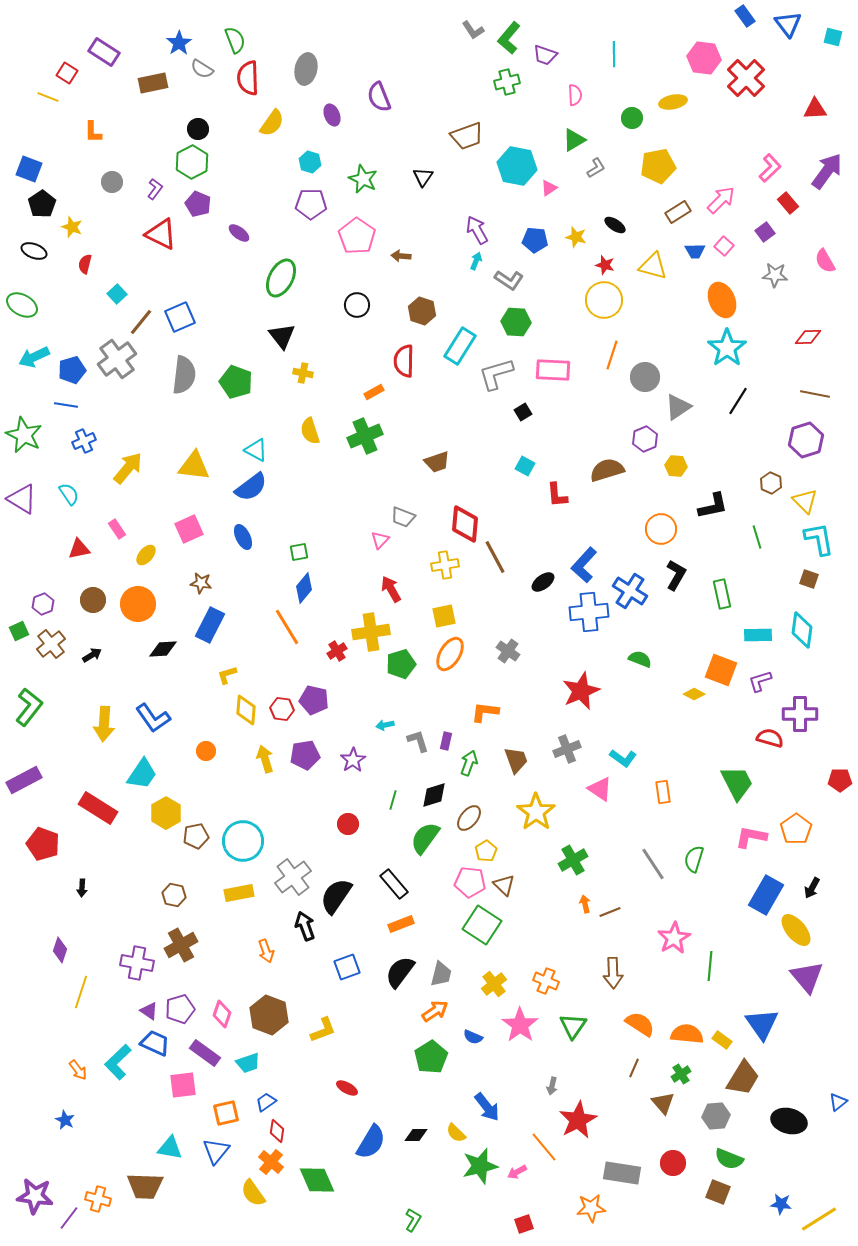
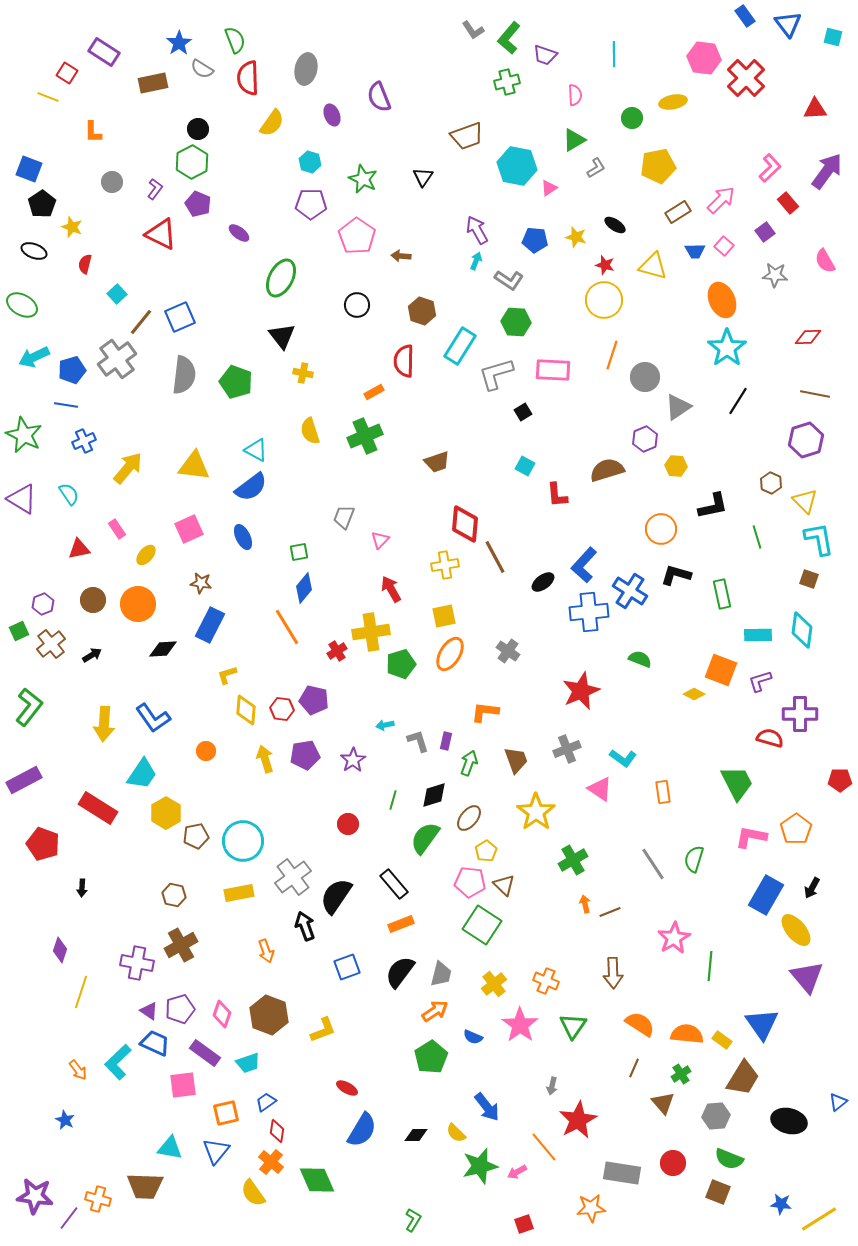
gray trapezoid at (403, 517): moved 59 px left; rotated 90 degrees clockwise
black L-shape at (676, 575): rotated 104 degrees counterclockwise
blue semicircle at (371, 1142): moved 9 px left, 12 px up
